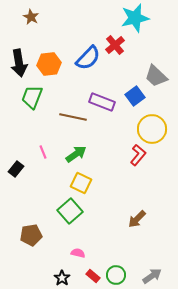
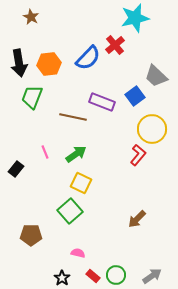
pink line: moved 2 px right
brown pentagon: rotated 10 degrees clockwise
